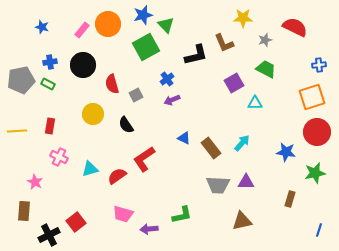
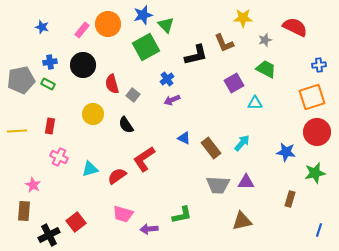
gray square at (136, 95): moved 3 px left; rotated 24 degrees counterclockwise
pink star at (35, 182): moved 2 px left, 3 px down
